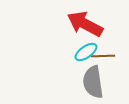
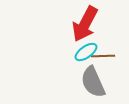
red arrow: rotated 90 degrees counterclockwise
gray semicircle: rotated 16 degrees counterclockwise
